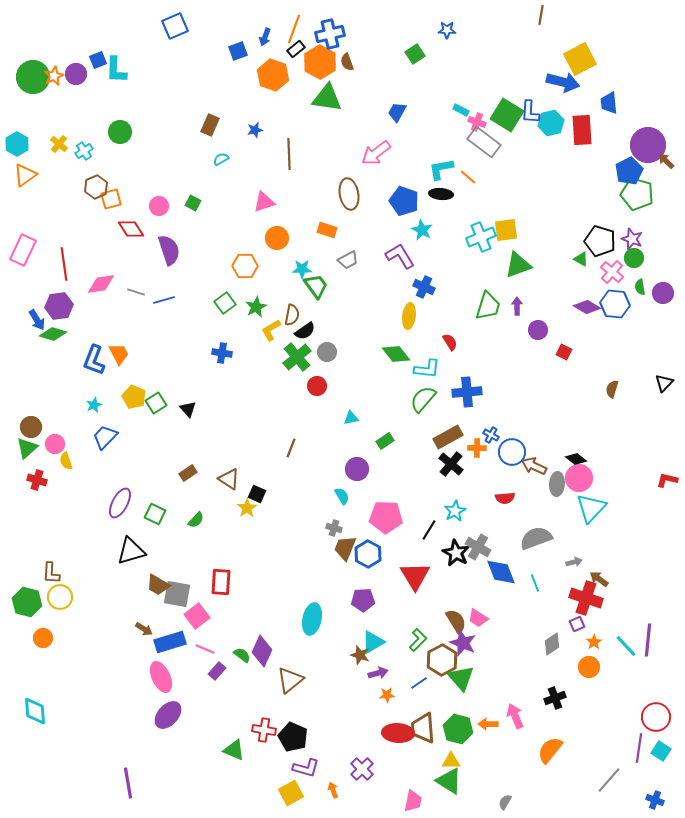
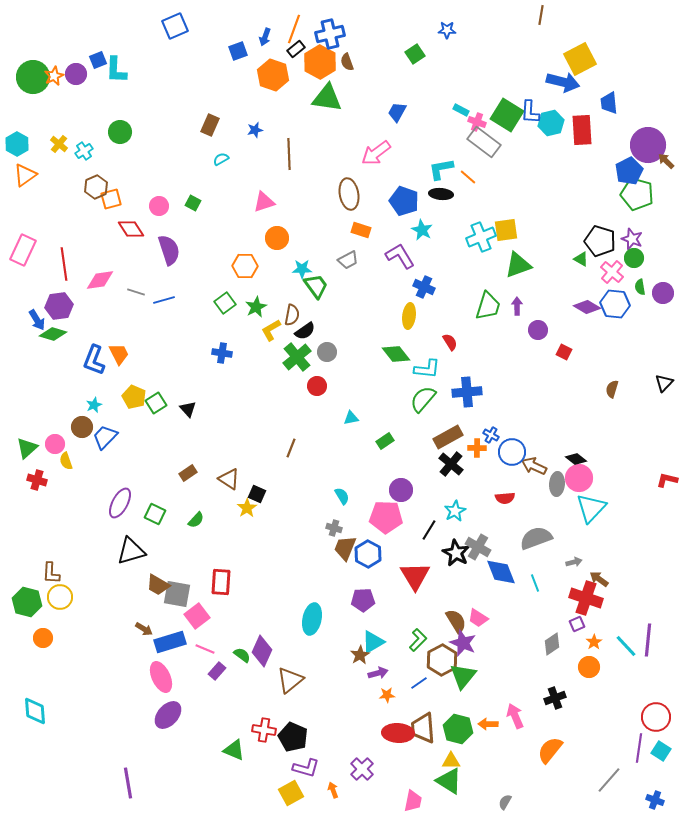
orange rectangle at (327, 230): moved 34 px right
pink diamond at (101, 284): moved 1 px left, 4 px up
brown circle at (31, 427): moved 51 px right
purple circle at (357, 469): moved 44 px right, 21 px down
brown star at (360, 655): rotated 24 degrees clockwise
green triangle at (461, 678): moved 2 px right, 2 px up; rotated 20 degrees clockwise
